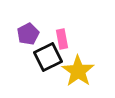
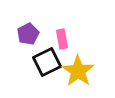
black square: moved 1 px left, 5 px down
